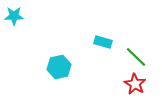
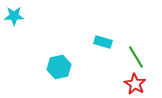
green line: rotated 15 degrees clockwise
